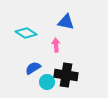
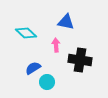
cyan diamond: rotated 10 degrees clockwise
black cross: moved 14 px right, 15 px up
